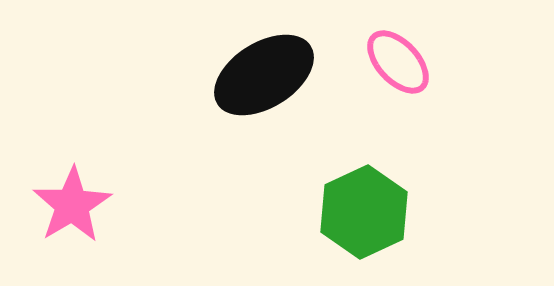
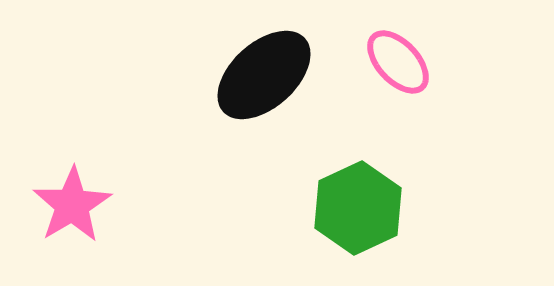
black ellipse: rotated 10 degrees counterclockwise
green hexagon: moved 6 px left, 4 px up
